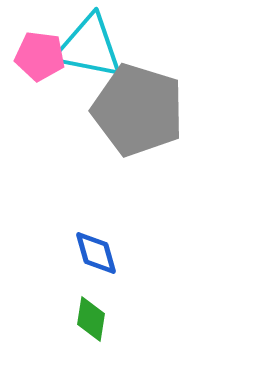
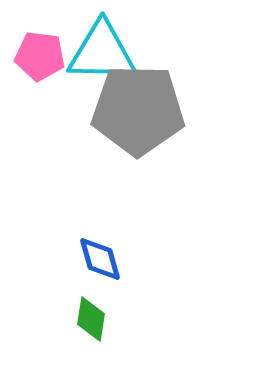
cyan triangle: moved 13 px right, 5 px down; rotated 10 degrees counterclockwise
gray pentagon: rotated 16 degrees counterclockwise
blue diamond: moved 4 px right, 6 px down
